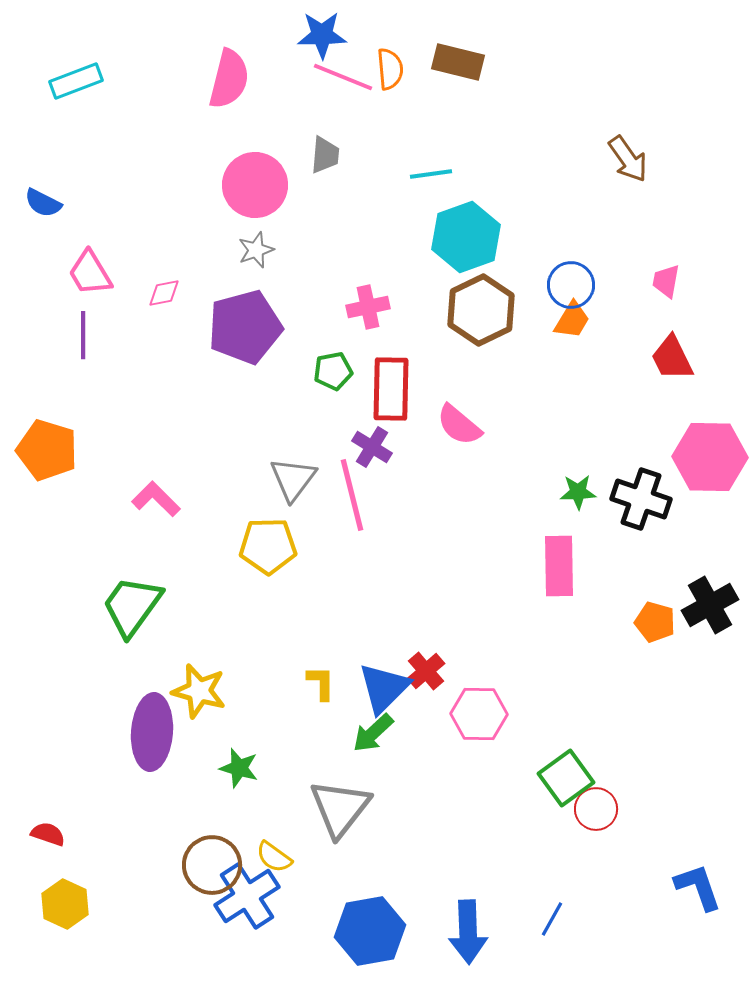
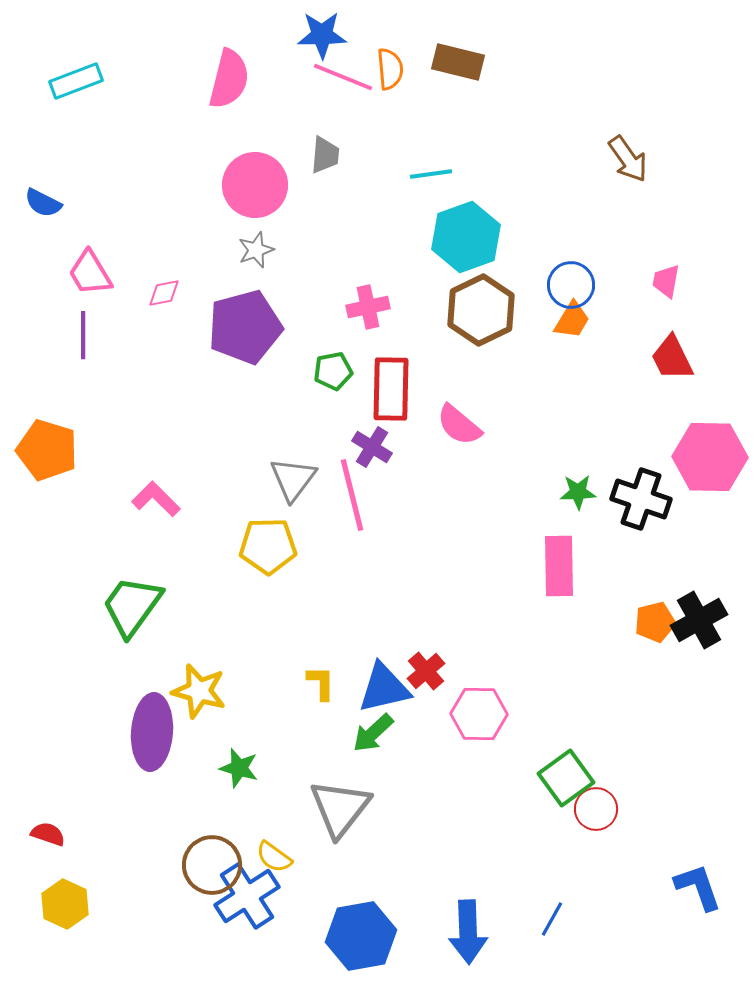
black cross at (710, 605): moved 11 px left, 15 px down
orange pentagon at (655, 622): rotated 30 degrees counterclockwise
blue triangle at (384, 688): rotated 32 degrees clockwise
blue hexagon at (370, 931): moved 9 px left, 5 px down
